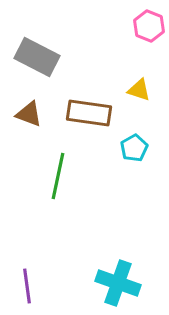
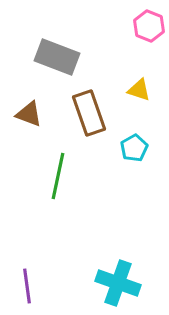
gray rectangle: moved 20 px right; rotated 6 degrees counterclockwise
brown rectangle: rotated 63 degrees clockwise
